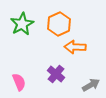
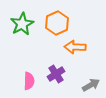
orange hexagon: moved 2 px left, 1 px up
purple cross: rotated 18 degrees clockwise
pink semicircle: moved 10 px right, 1 px up; rotated 24 degrees clockwise
